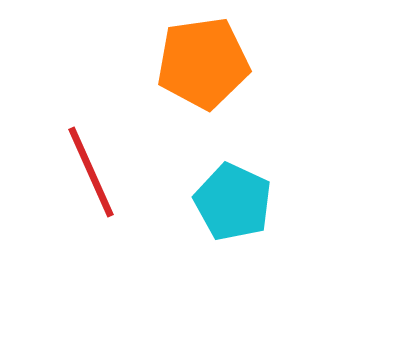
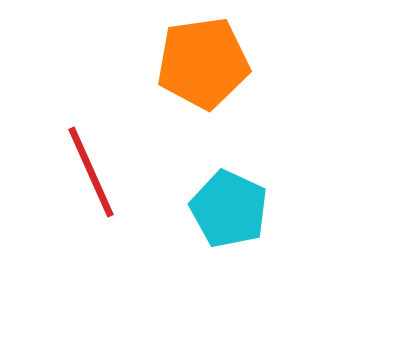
cyan pentagon: moved 4 px left, 7 px down
